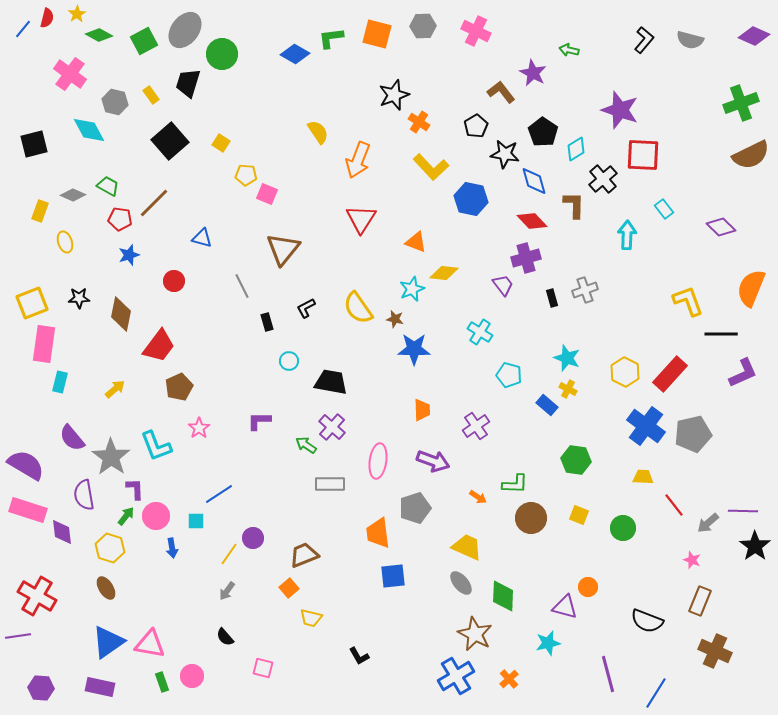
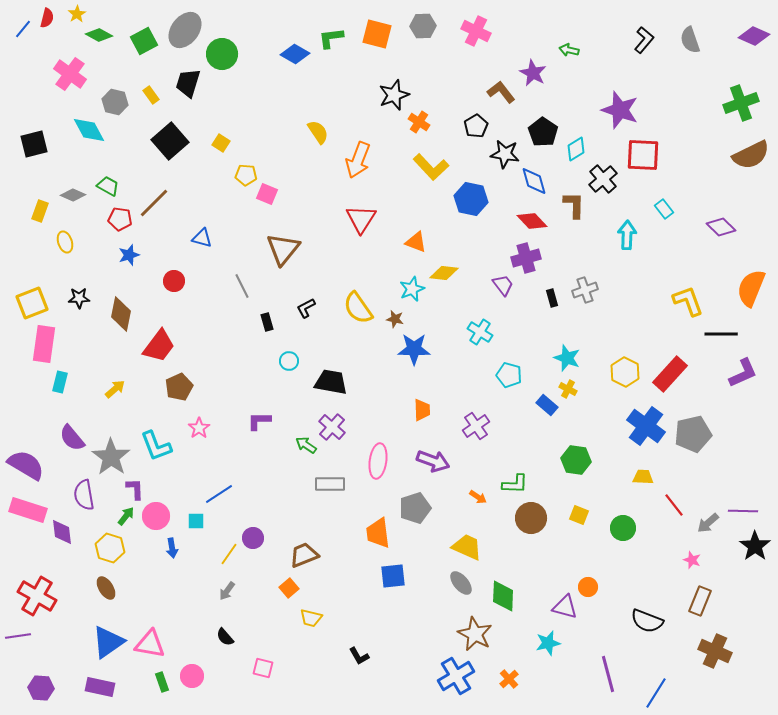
gray semicircle at (690, 40): rotated 56 degrees clockwise
